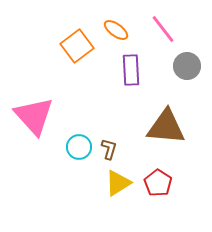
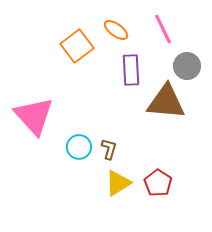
pink line: rotated 12 degrees clockwise
brown triangle: moved 25 px up
